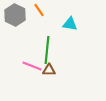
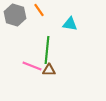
gray hexagon: rotated 10 degrees counterclockwise
